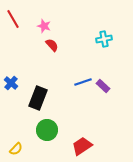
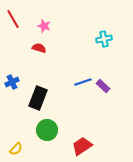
red semicircle: moved 13 px left, 3 px down; rotated 32 degrees counterclockwise
blue cross: moved 1 px right, 1 px up; rotated 24 degrees clockwise
